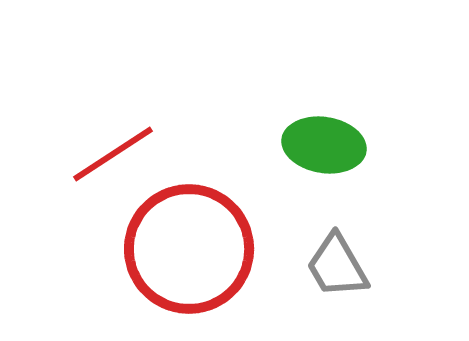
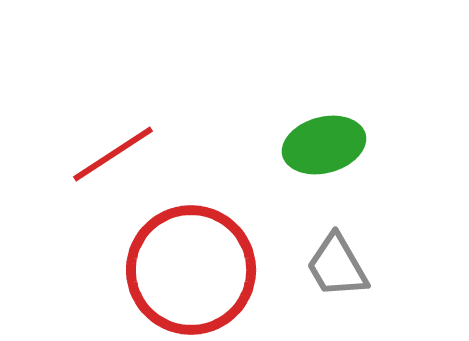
green ellipse: rotated 24 degrees counterclockwise
red circle: moved 2 px right, 21 px down
